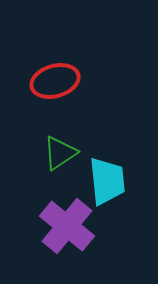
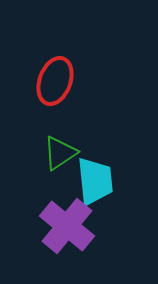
red ellipse: rotated 54 degrees counterclockwise
cyan trapezoid: moved 12 px left
